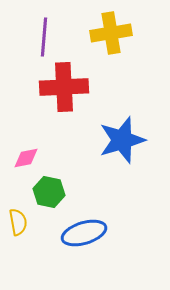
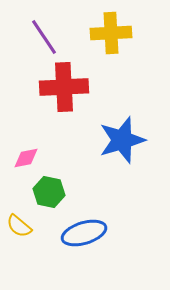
yellow cross: rotated 6 degrees clockwise
purple line: rotated 39 degrees counterclockwise
yellow semicircle: moved 1 px right, 4 px down; rotated 140 degrees clockwise
